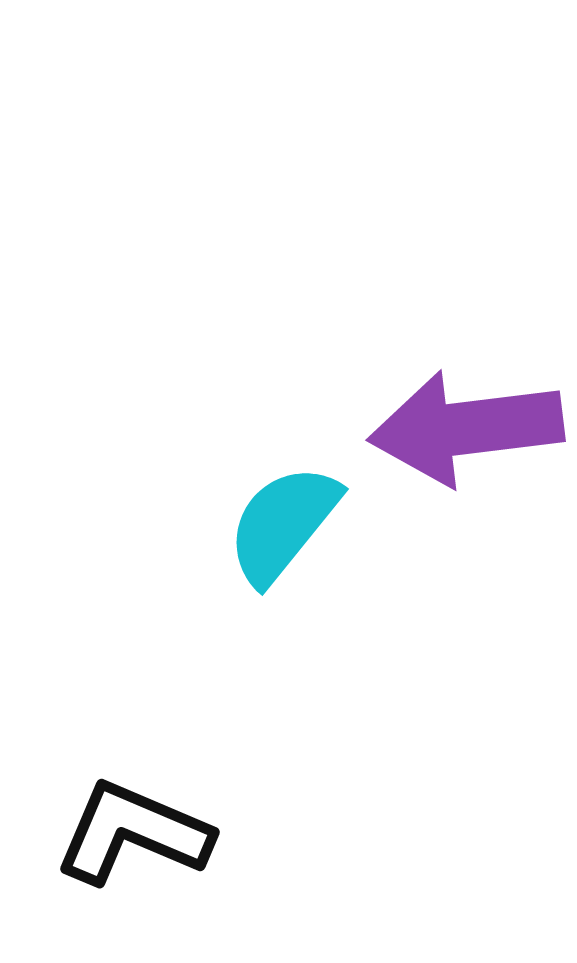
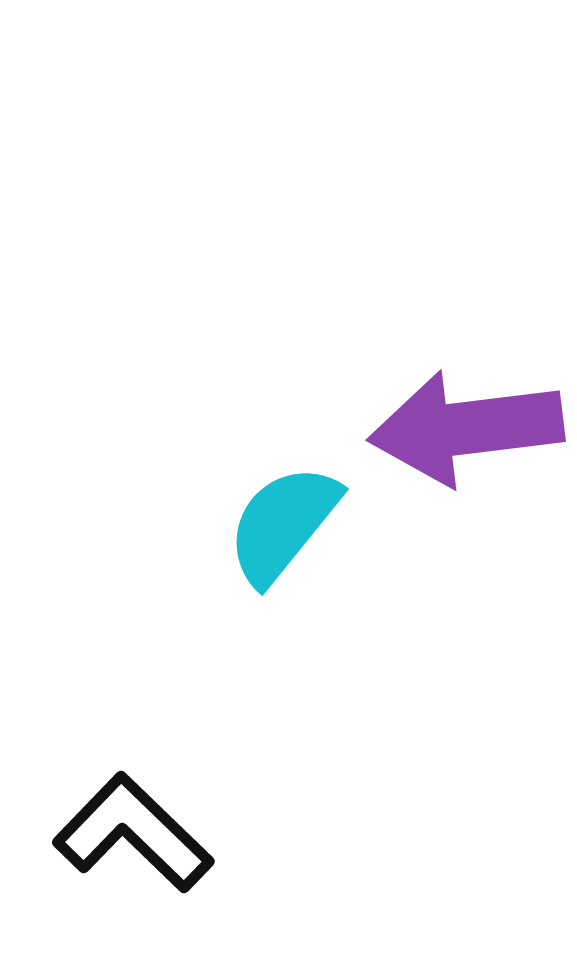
black L-shape: rotated 21 degrees clockwise
